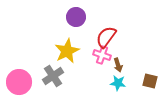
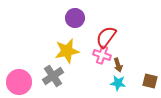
purple circle: moved 1 px left, 1 px down
yellow star: rotated 15 degrees clockwise
